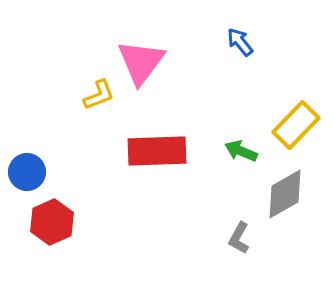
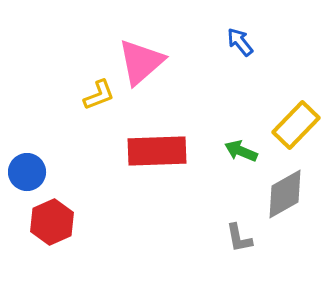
pink triangle: rotated 12 degrees clockwise
gray L-shape: rotated 40 degrees counterclockwise
